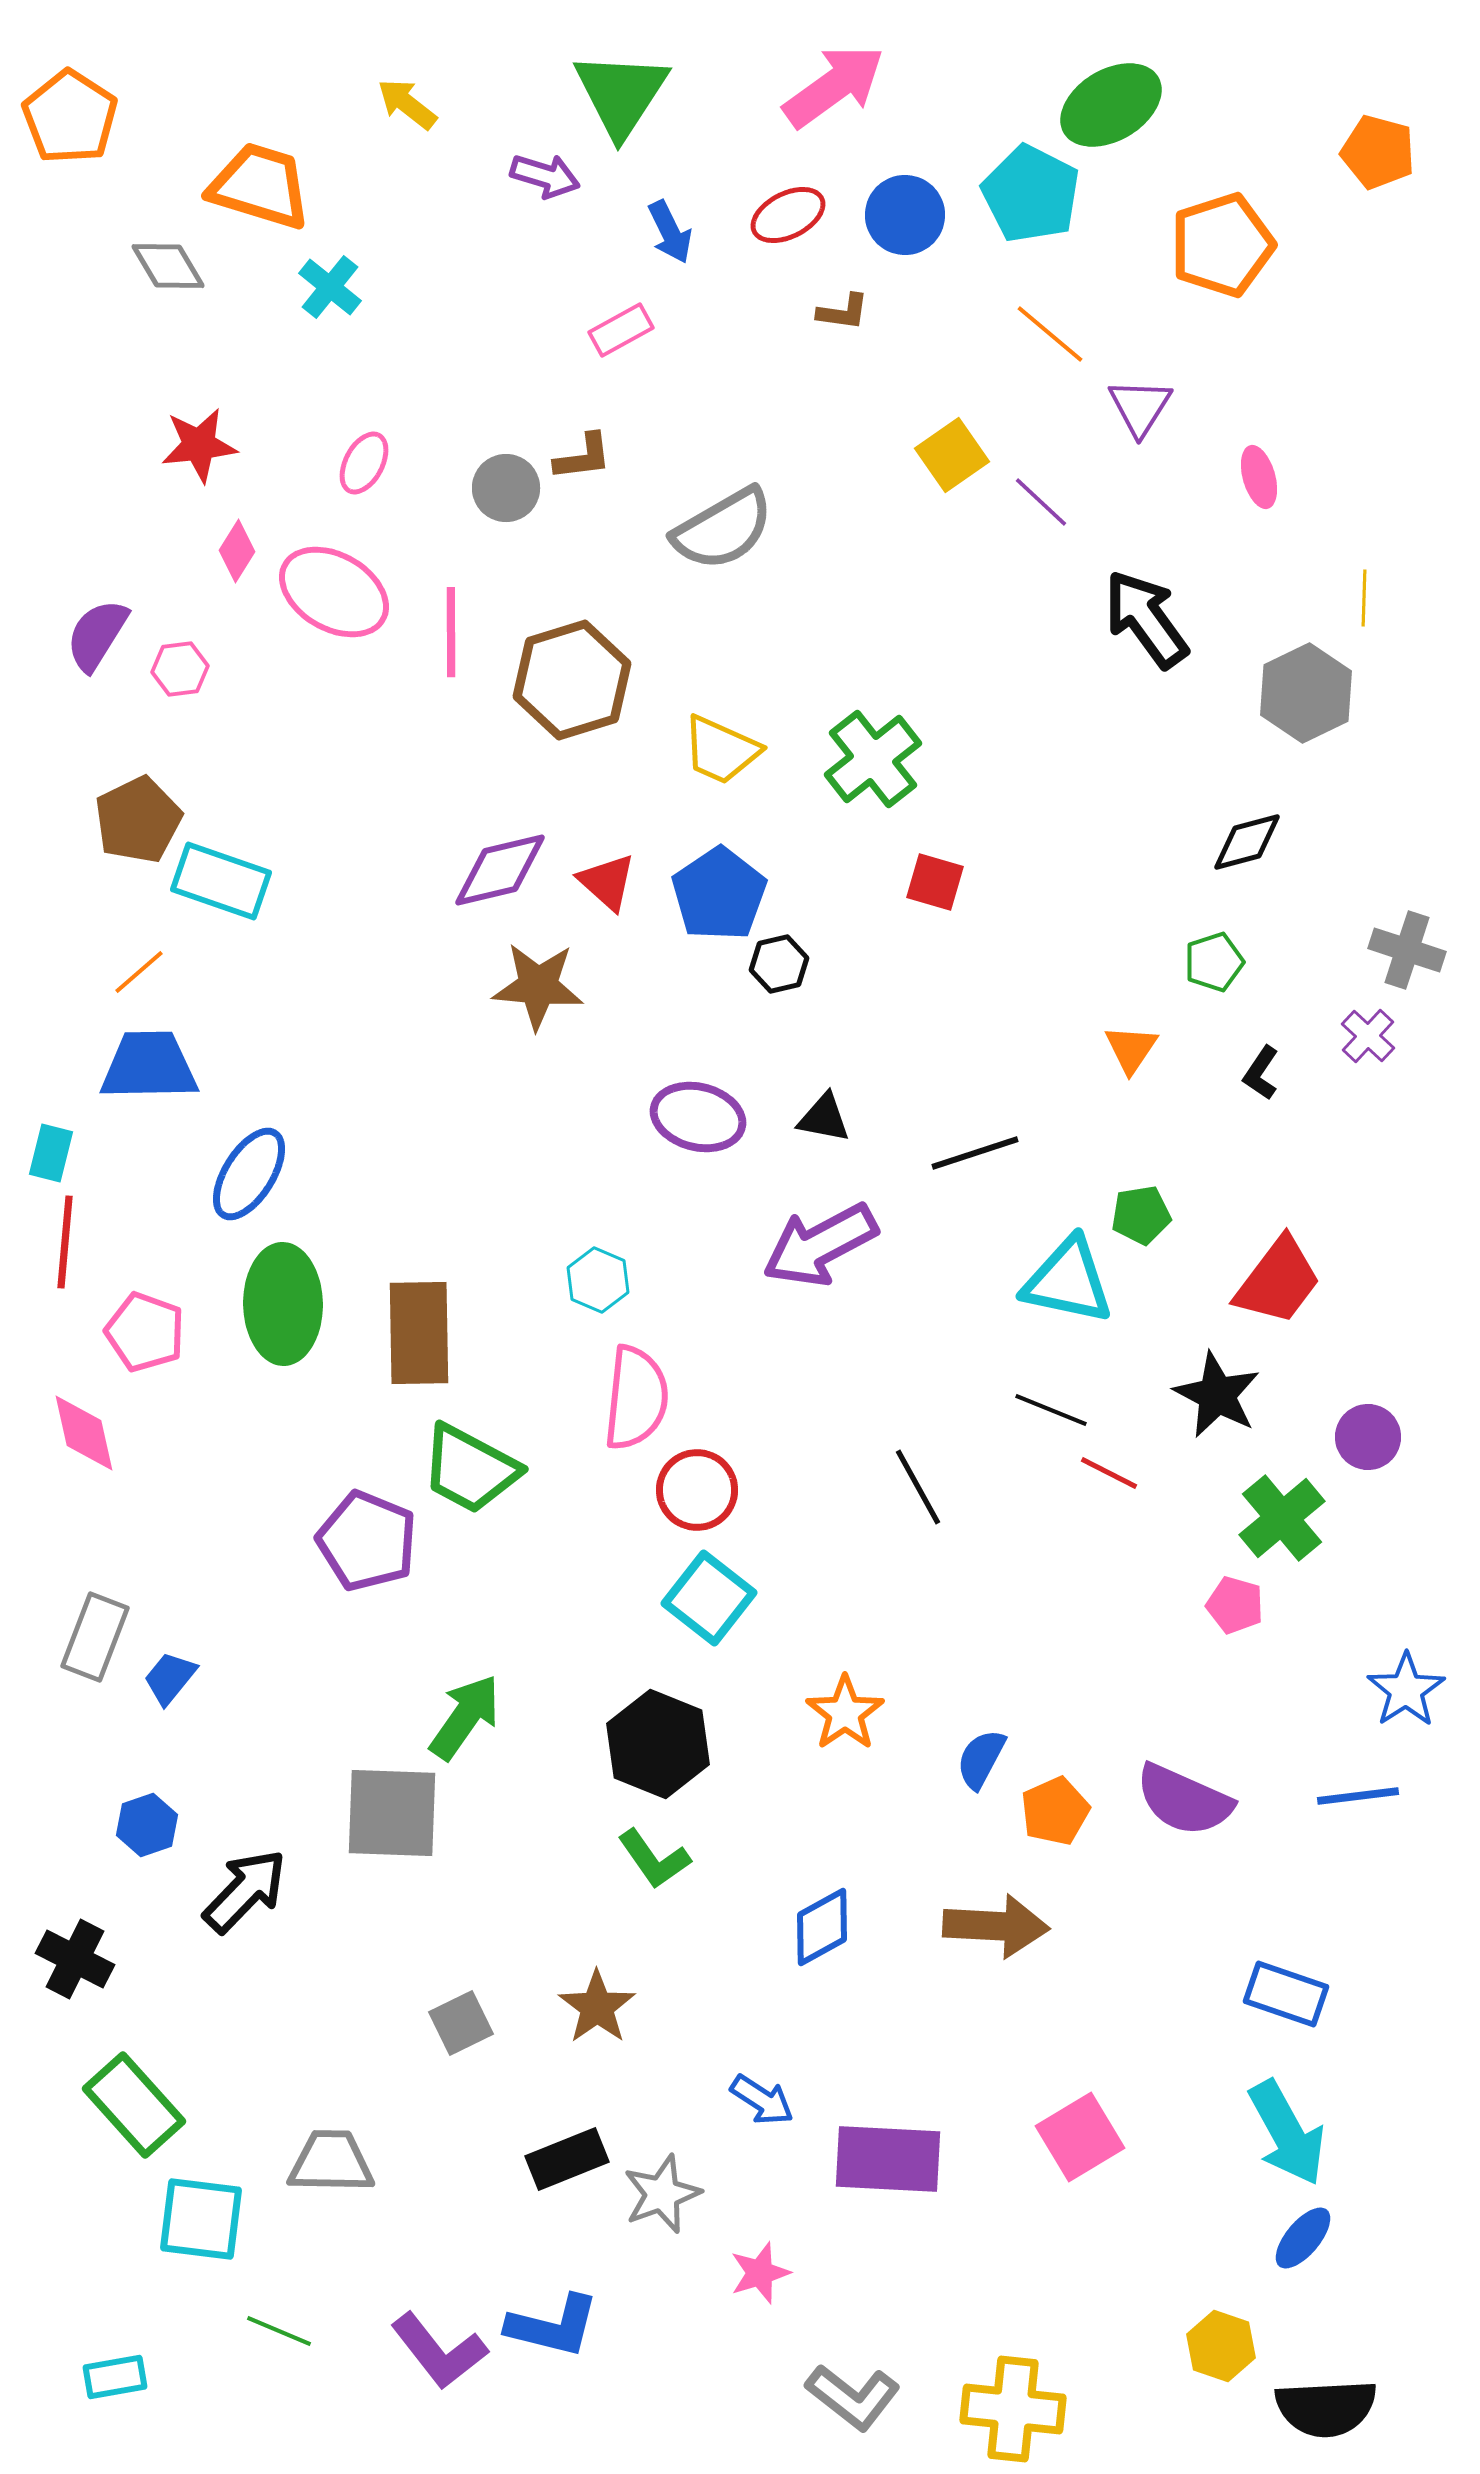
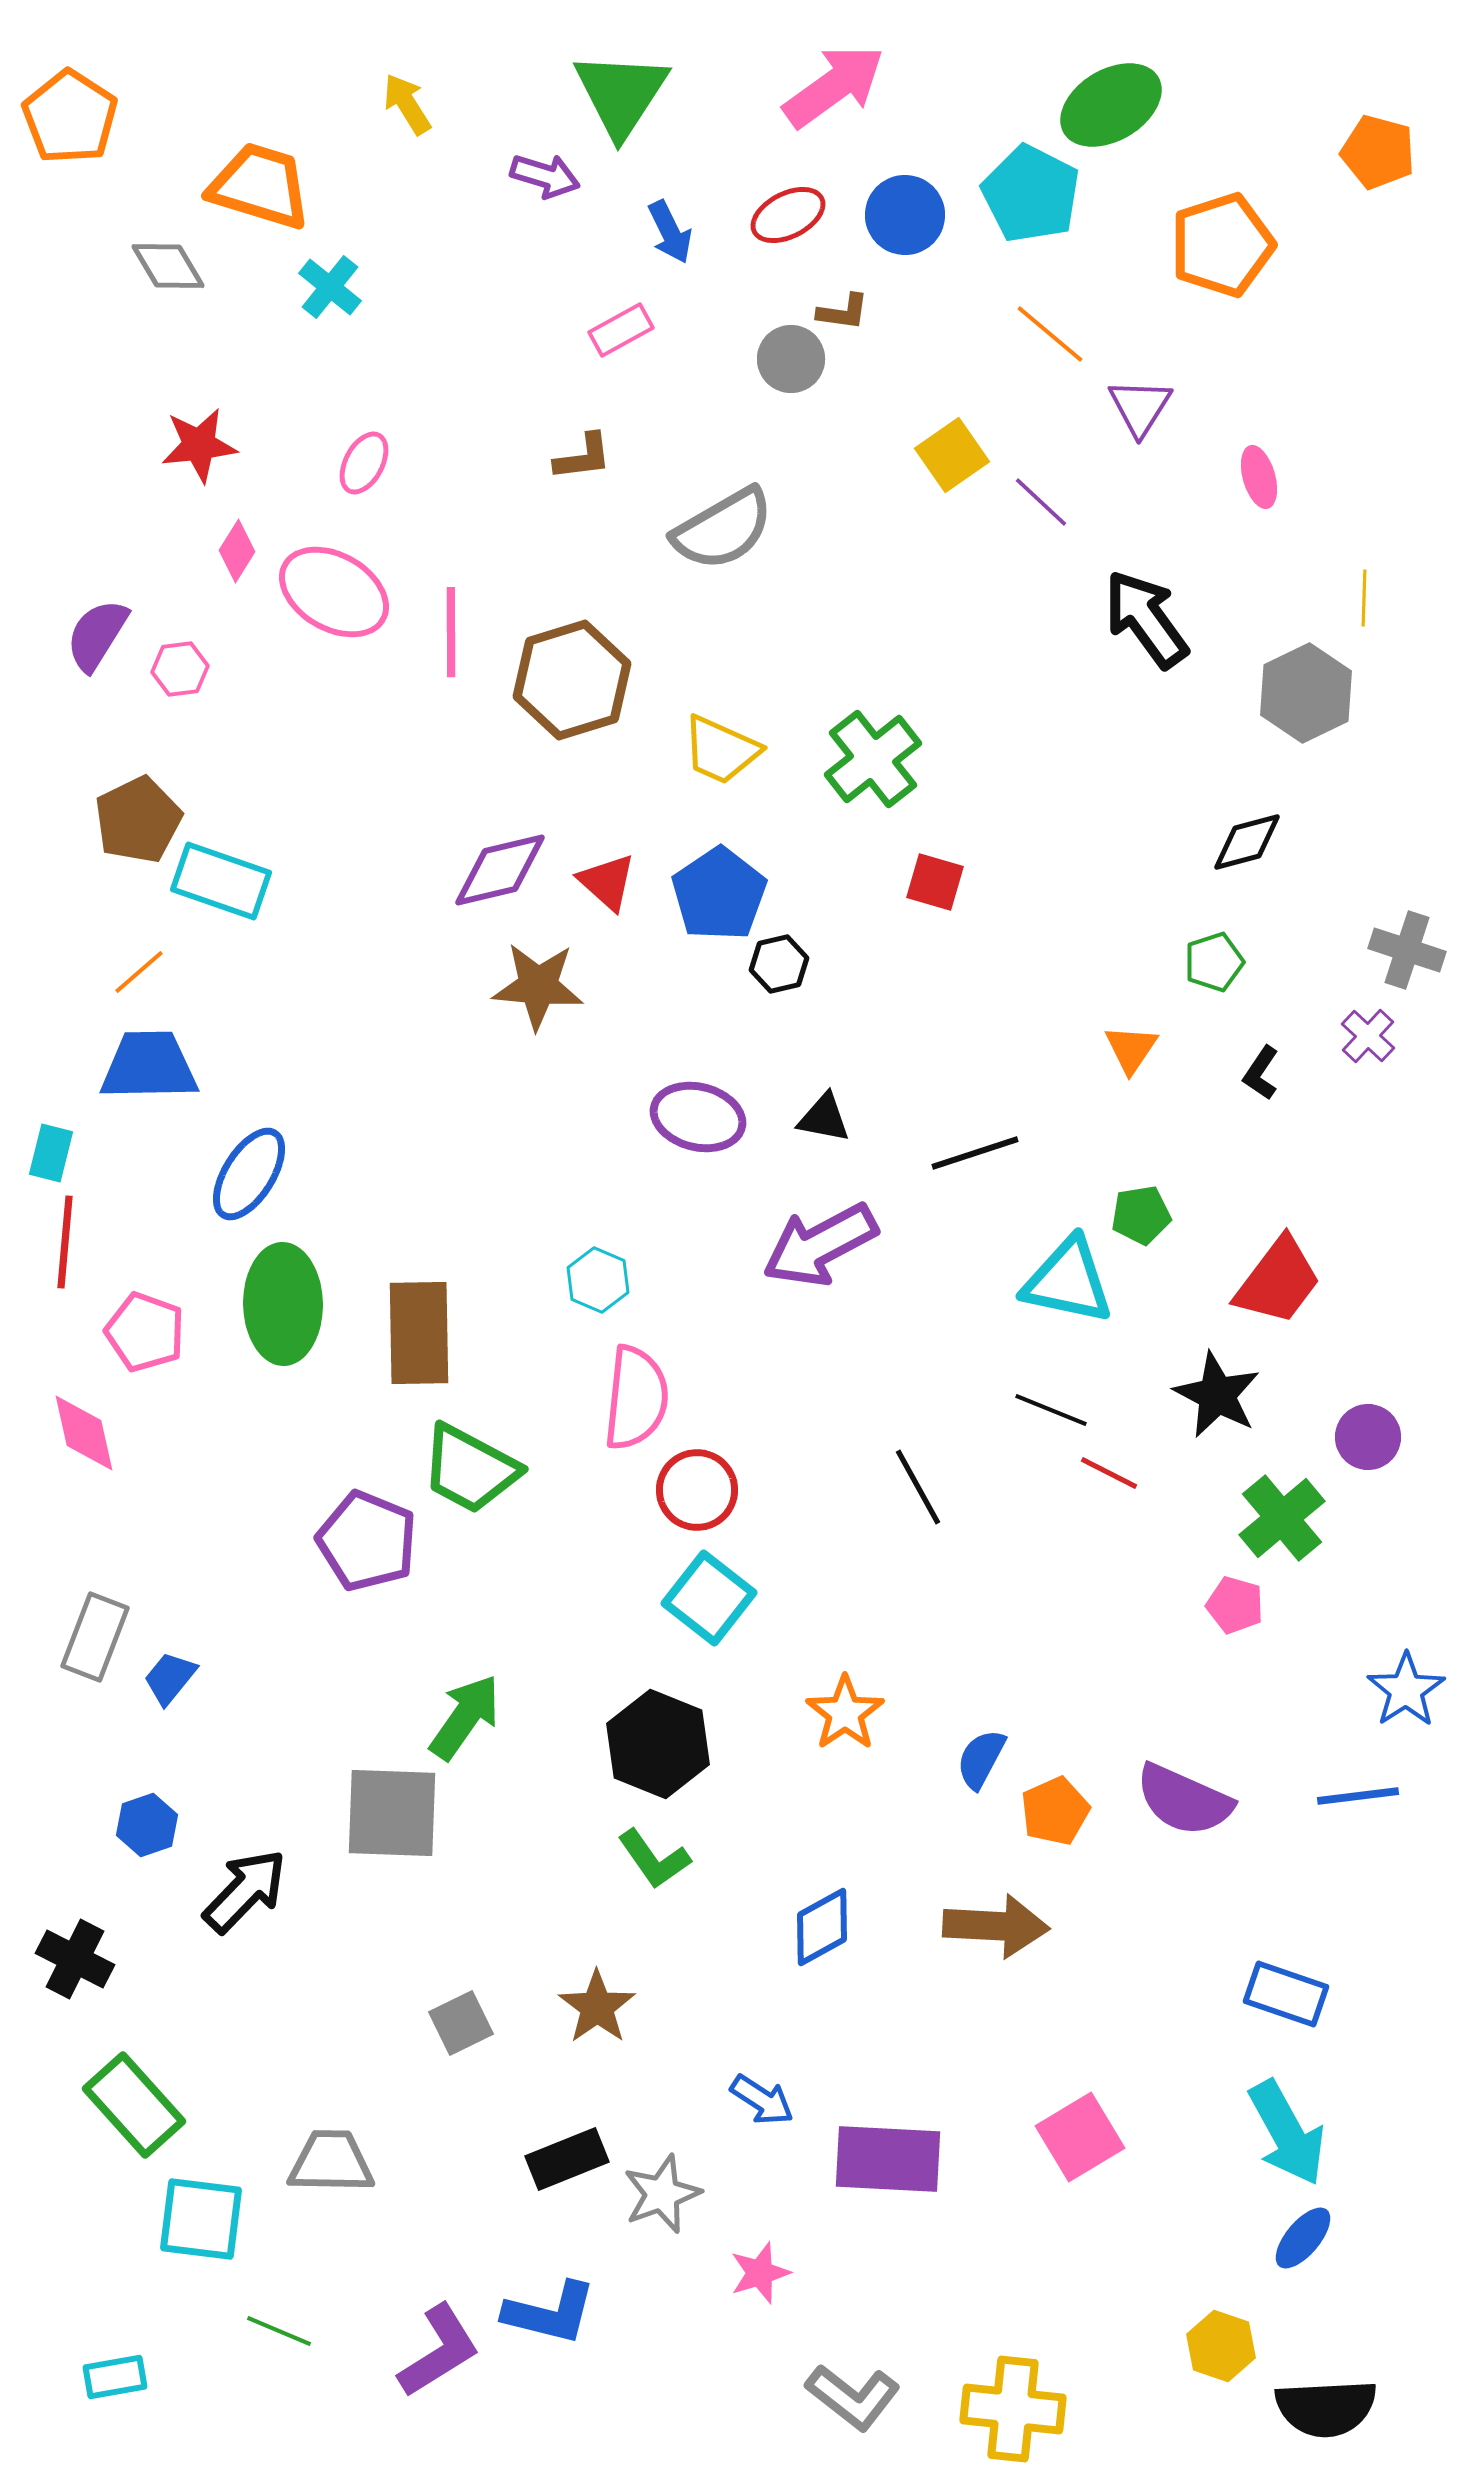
yellow arrow at (407, 104): rotated 20 degrees clockwise
gray circle at (506, 488): moved 285 px right, 129 px up
blue L-shape at (553, 2326): moved 3 px left, 13 px up
purple L-shape at (439, 2351): rotated 84 degrees counterclockwise
